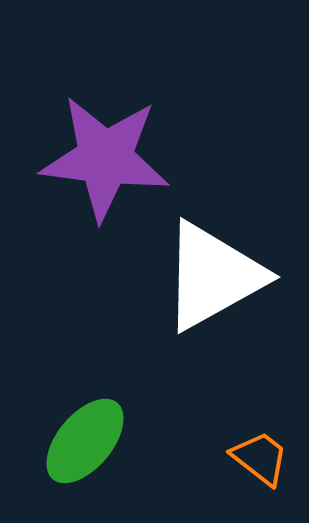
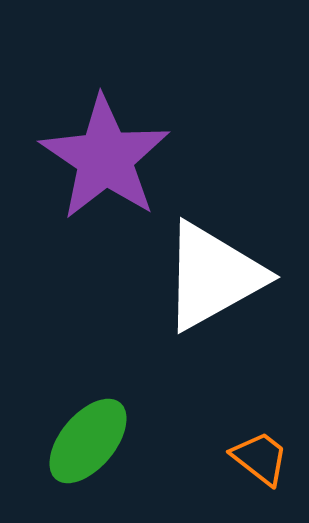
purple star: rotated 27 degrees clockwise
green ellipse: moved 3 px right
